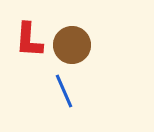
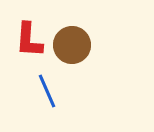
blue line: moved 17 px left
